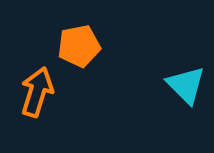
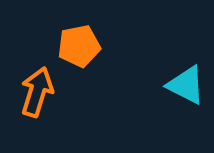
cyan triangle: rotated 18 degrees counterclockwise
